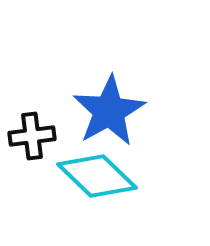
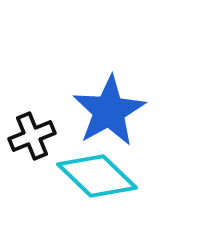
black cross: rotated 15 degrees counterclockwise
